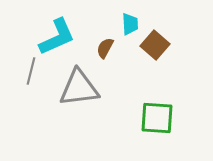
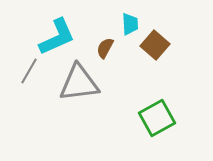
gray line: moved 2 px left; rotated 16 degrees clockwise
gray triangle: moved 5 px up
green square: rotated 33 degrees counterclockwise
